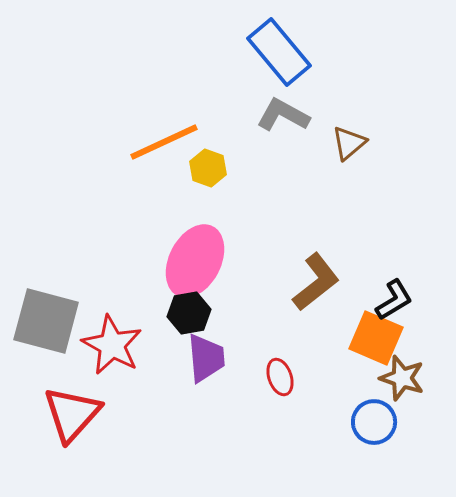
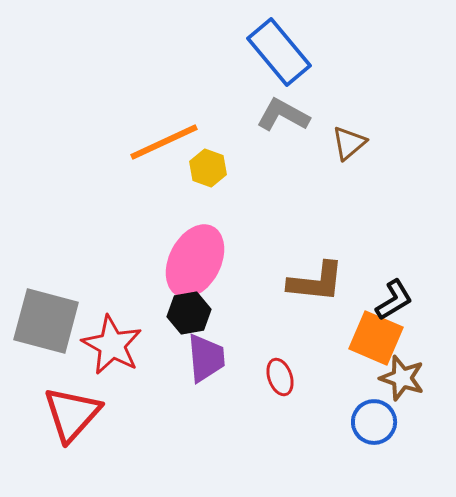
brown L-shape: rotated 44 degrees clockwise
